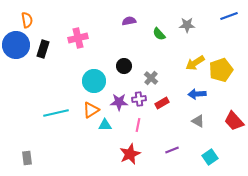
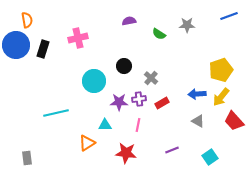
green semicircle: rotated 16 degrees counterclockwise
yellow arrow: moved 26 px right, 34 px down; rotated 18 degrees counterclockwise
orange triangle: moved 4 px left, 33 px down
red star: moved 4 px left, 1 px up; rotated 30 degrees clockwise
